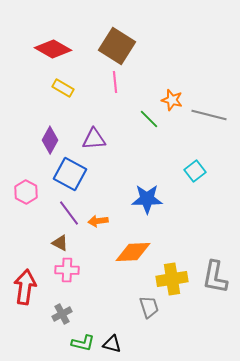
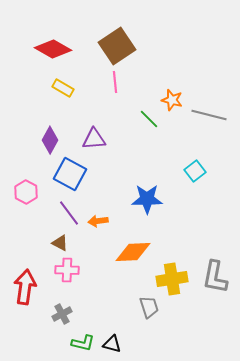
brown square: rotated 24 degrees clockwise
